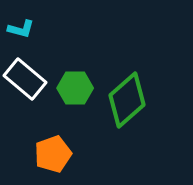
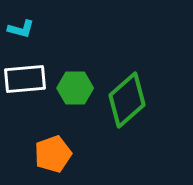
white rectangle: rotated 45 degrees counterclockwise
